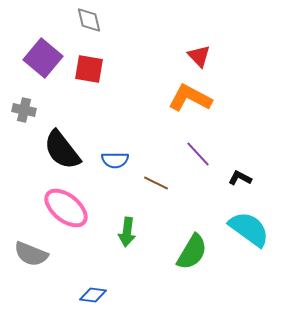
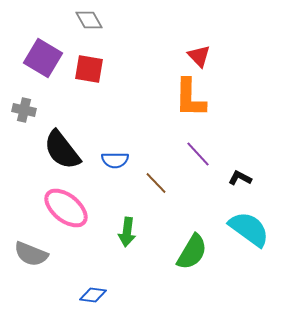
gray diamond: rotated 16 degrees counterclockwise
purple square: rotated 9 degrees counterclockwise
orange L-shape: rotated 117 degrees counterclockwise
brown line: rotated 20 degrees clockwise
